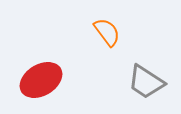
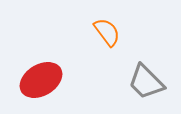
gray trapezoid: rotated 12 degrees clockwise
